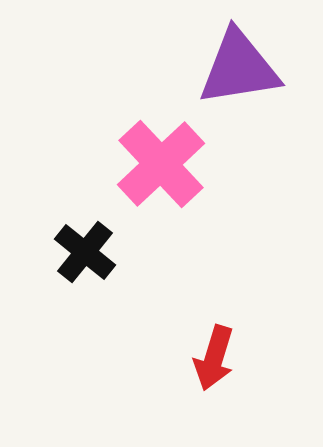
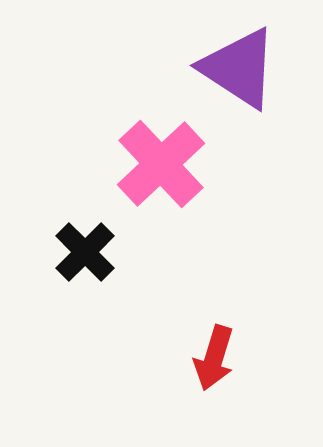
purple triangle: rotated 42 degrees clockwise
black cross: rotated 6 degrees clockwise
